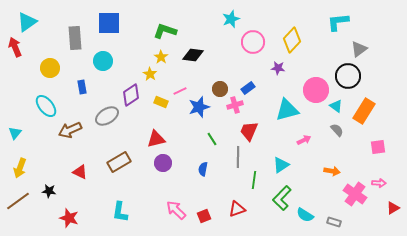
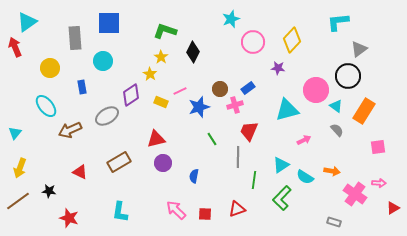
black diamond at (193, 55): moved 3 px up; rotated 70 degrees counterclockwise
blue semicircle at (203, 169): moved 9 px left, 7 px down
cyan semicircle at (305, 215): moved 38 px up
red square at (204, 216): moved 1 px right, 2 px up; rotated 24 degrees clockwise
